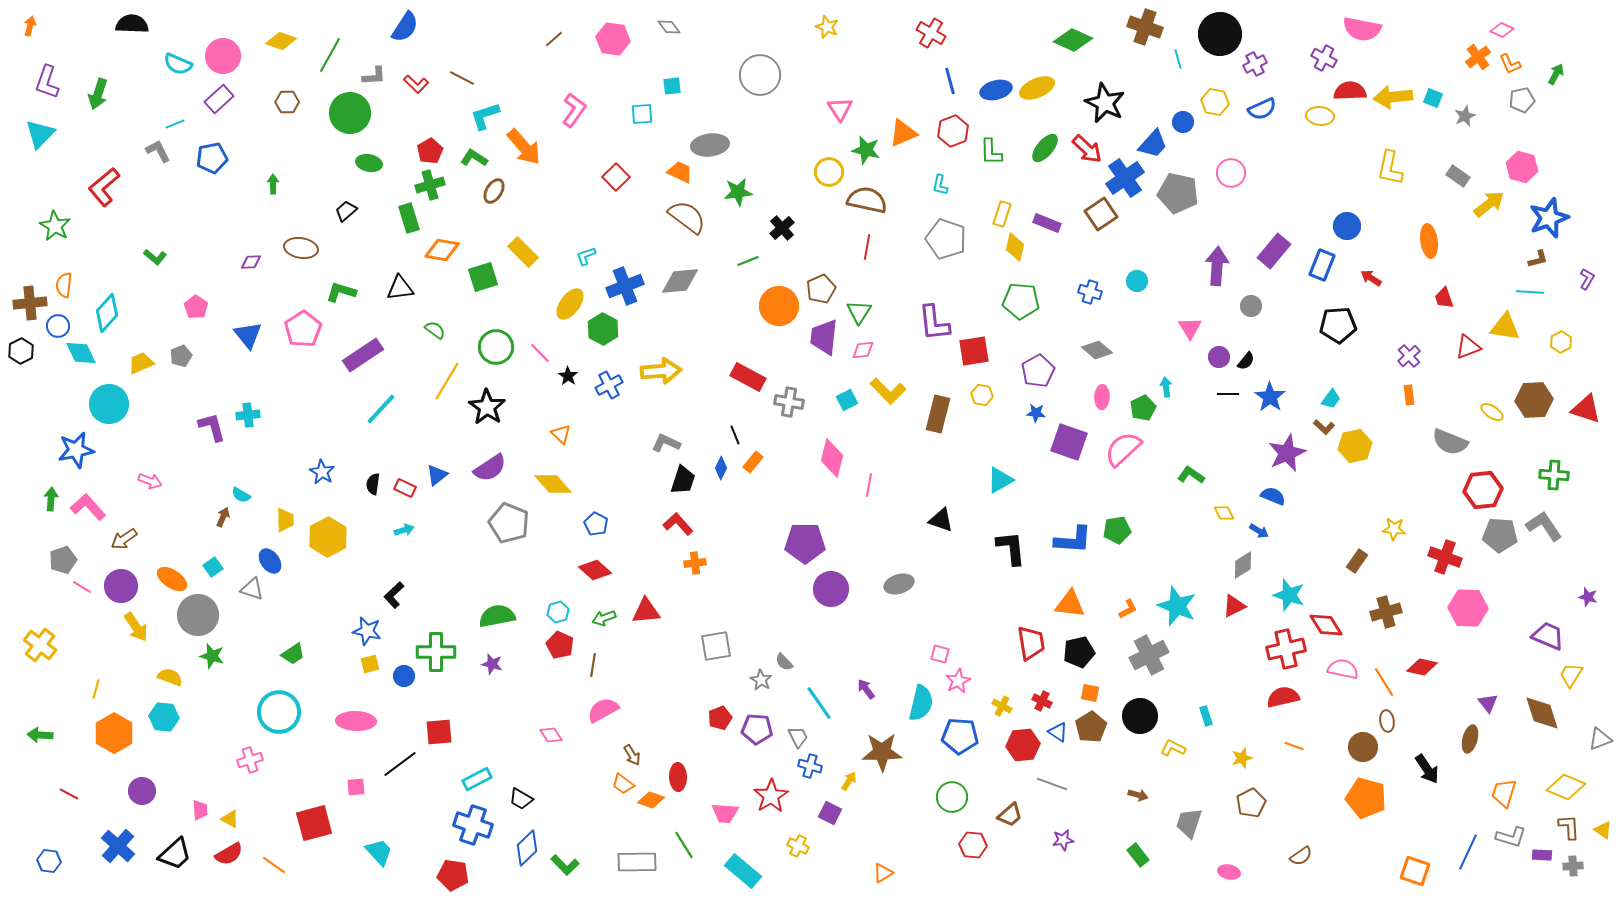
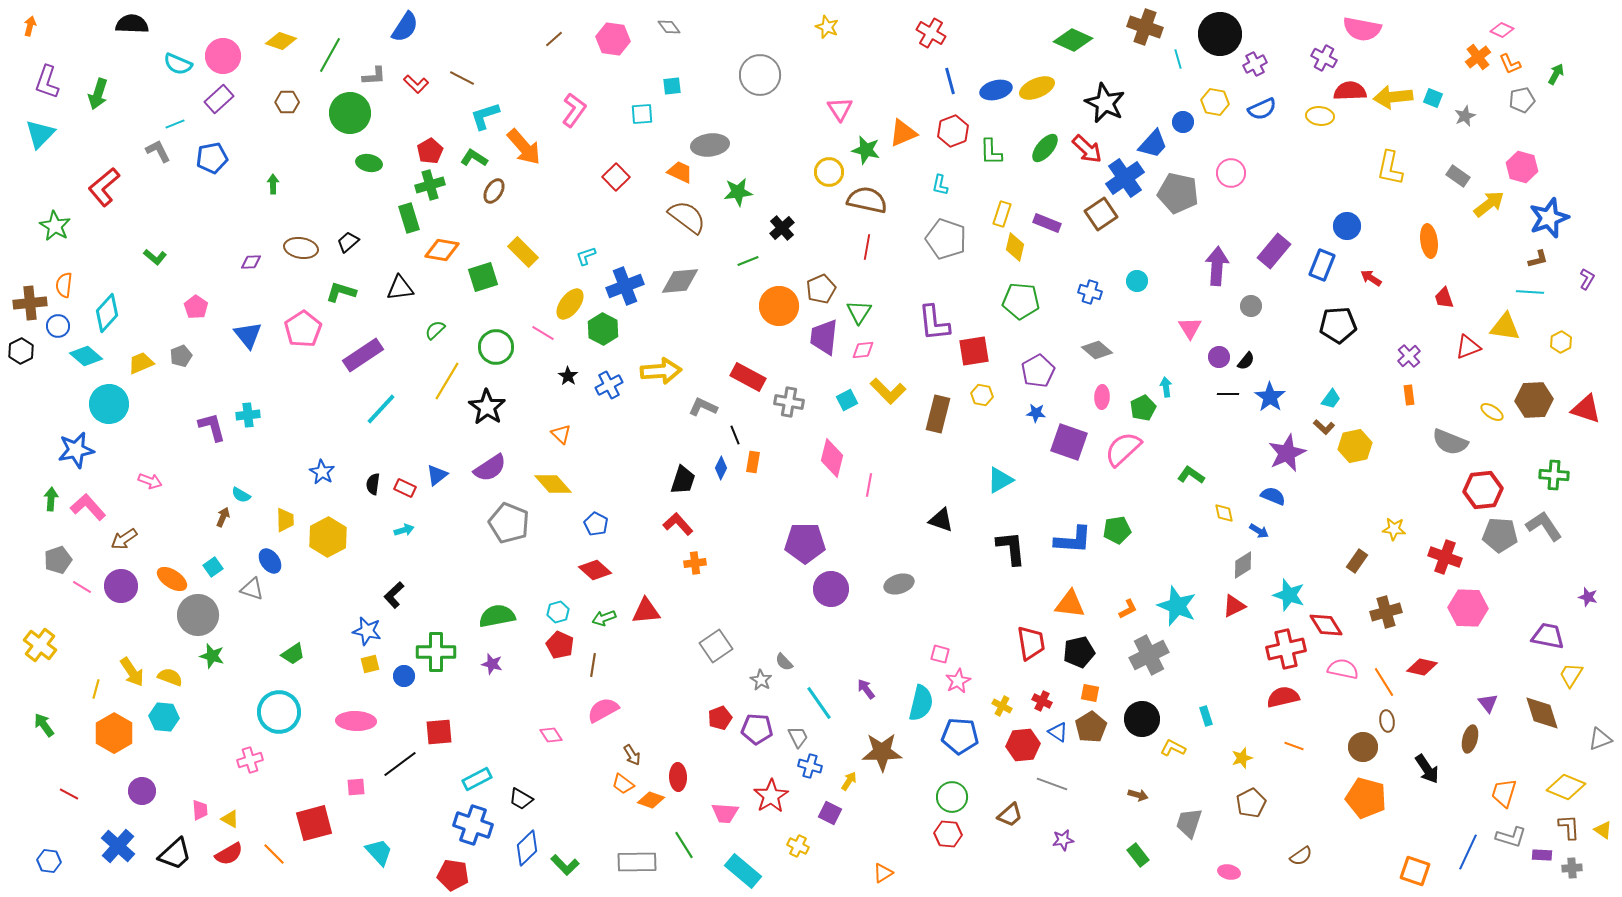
black trapezoid at (346, 211): moved 2 px right, 31 px down
green semicircle at (435, 330): rotated 80 degrees counterclockwise
cyan diamond at (81, 353): moved 5 px right, 3 px down; rotated 24 degrees counterclockwise
pink line at (540, 353): moved 3 px right, 20 px up; rotated 15 degrees counterclockwise
gray L-shape at (666, 443): moved 37 px right, 36 px up
orange rectangle at (753, 462): rotated 30 degrees counterclockwise
yellow diamond at (1224, 513): rotated 15 degrees clockwise
gray pentagon at (63, 560): moved 5 px left
yellow arrow at (136, 627): moved 4 px left, 45 px down
purple trapezoid at (1548, 636): rotated 12 degrees counterclockwise
gray square at (716, 646): rotated 24 degrees counterclockwise
black circle at (1140, 716): moved 2 px right, 3 px down
green arrow at (40, 735): moved 4 px right, 10 px up; rotated 50 degrees clockwise
red hexagon at (973, 845): moved 25 px left, 11 px up
orange line at (274, 865): moved 11 px up; rotated 10 degrees clockwise
gray cross at (1573, 866): moved 1 px left, 2 px down
